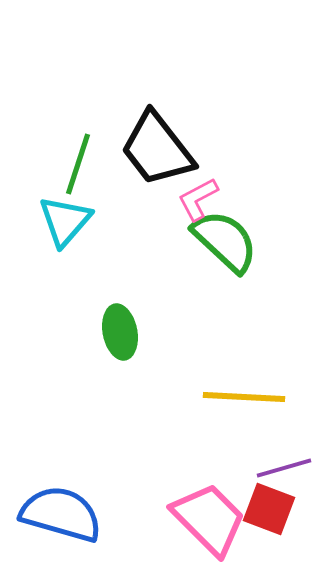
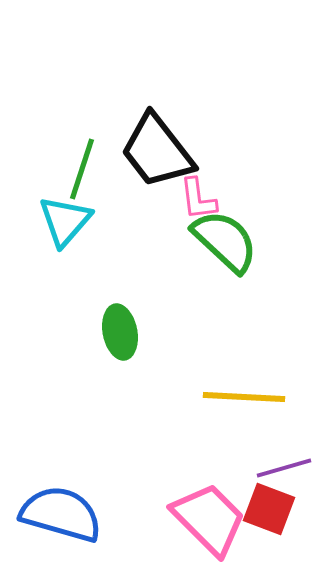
black trapezoid: moved 2 px down
green line: moved 4 px right, 5 px down
pink L-shape: rotated 69 degrees counterclockwise
